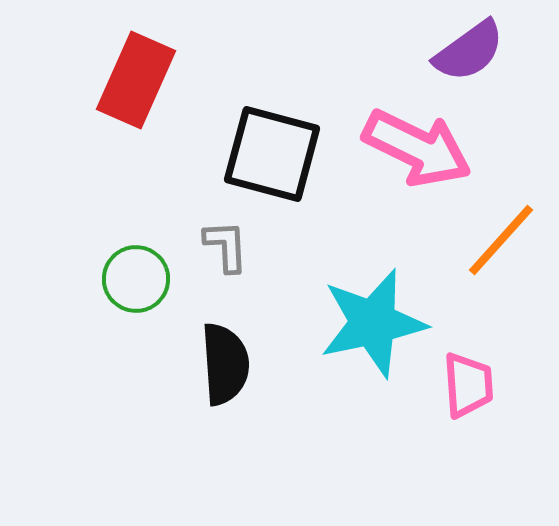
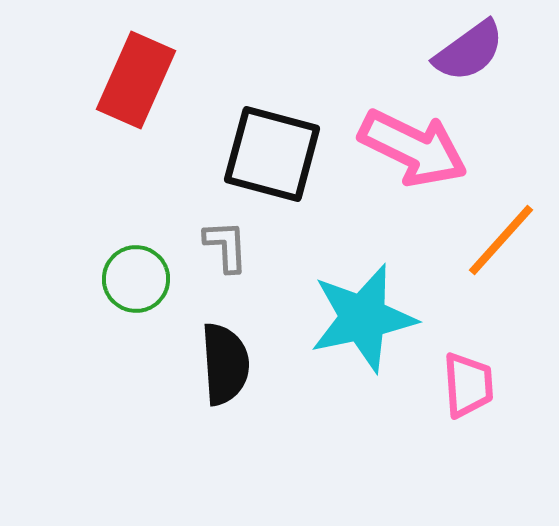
pink arrow: moved 4 px left
cyan star: moved 10 px left, 5 px up
